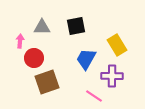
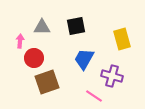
yellow rectangle: moved 5 px right, 6 px up; rotated 15 degrees clockwise
blue trapezoid: moved 2 px left
purple cross: rotated 15 degrees clockwise
